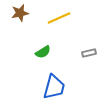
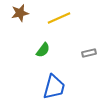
green semicircle: moved 2 px up; rotated 21 degrees counterclockwise
